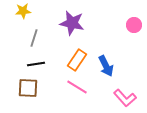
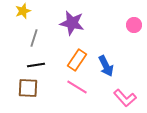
yellow star: rotated 14 degrees counterclockwise
black line: moved 1 px down
